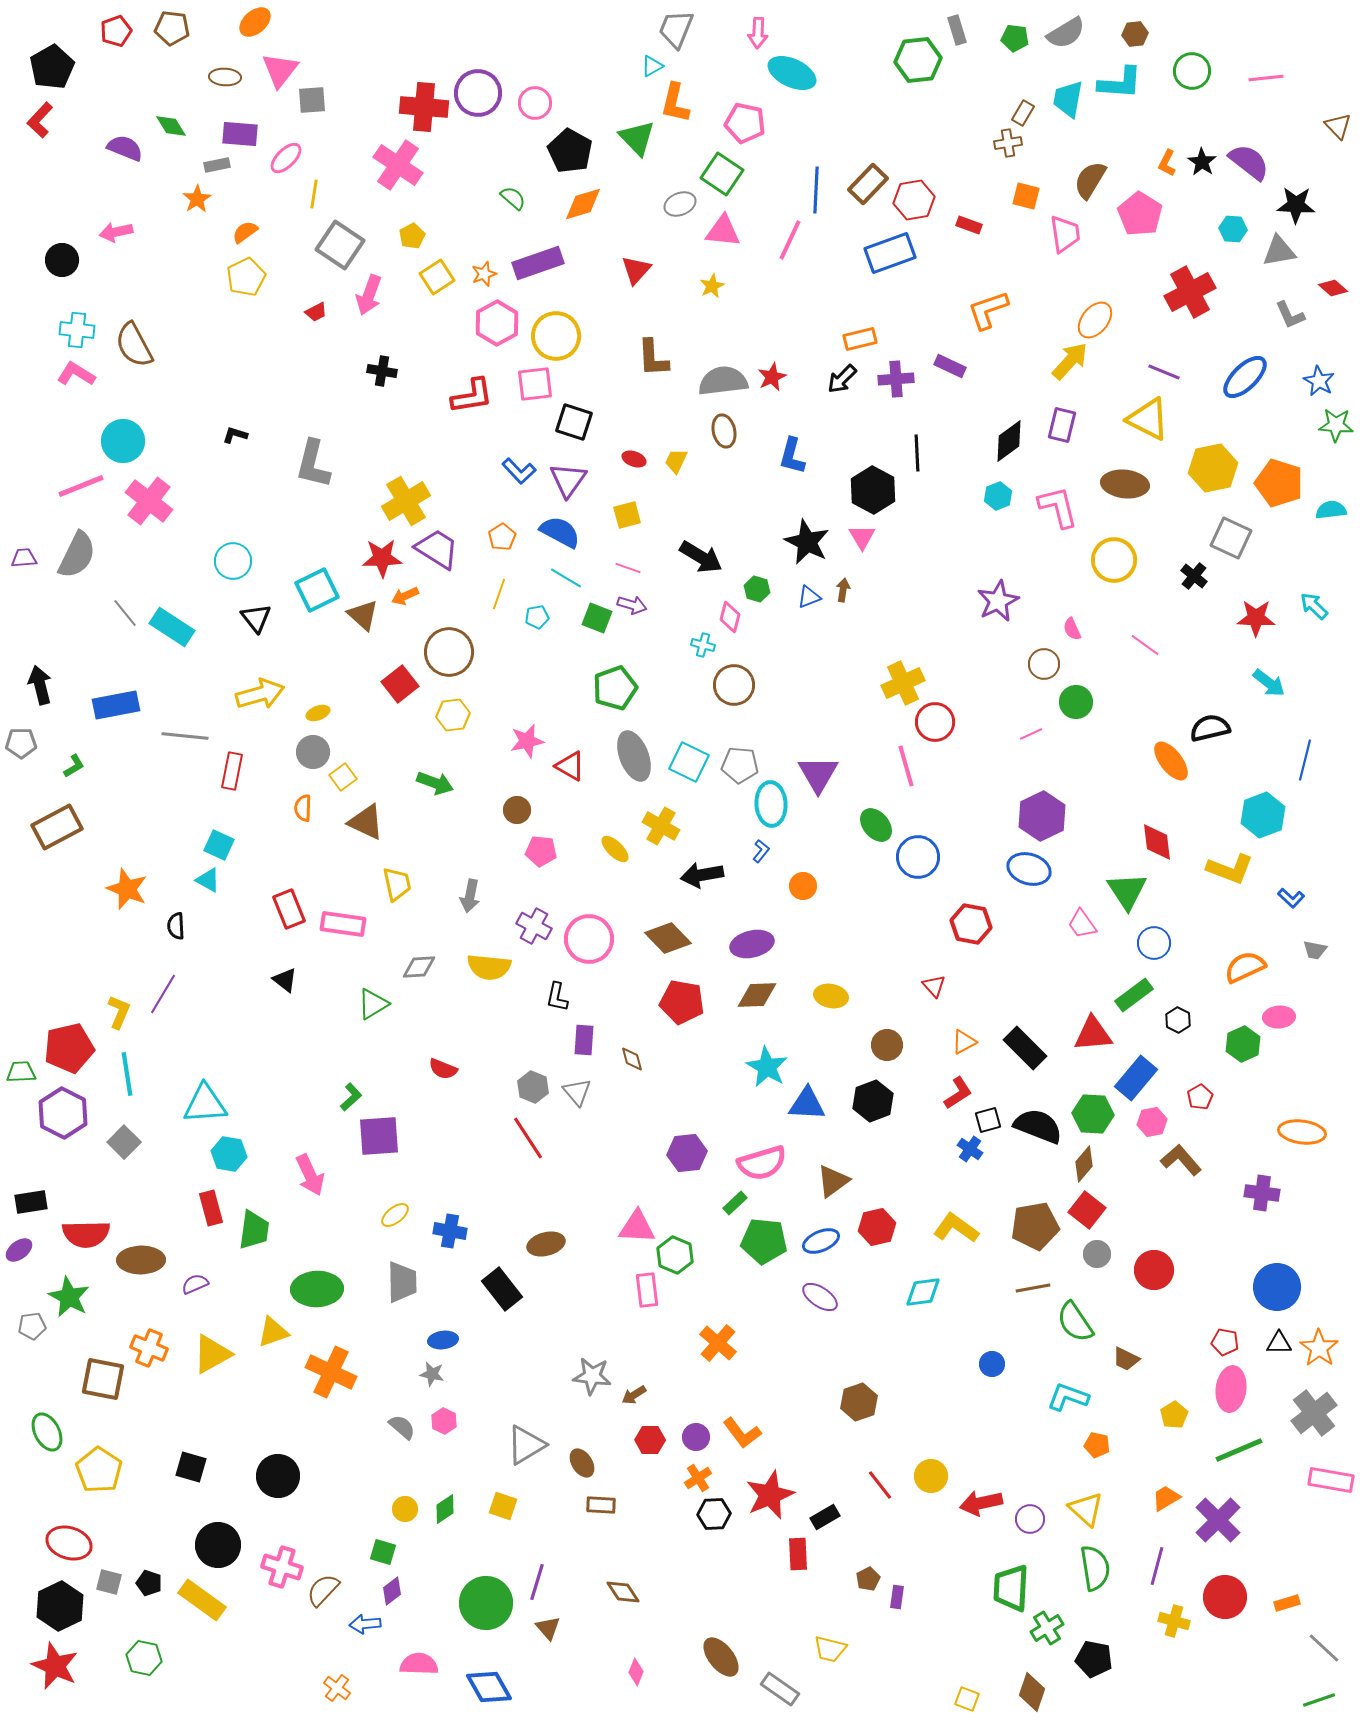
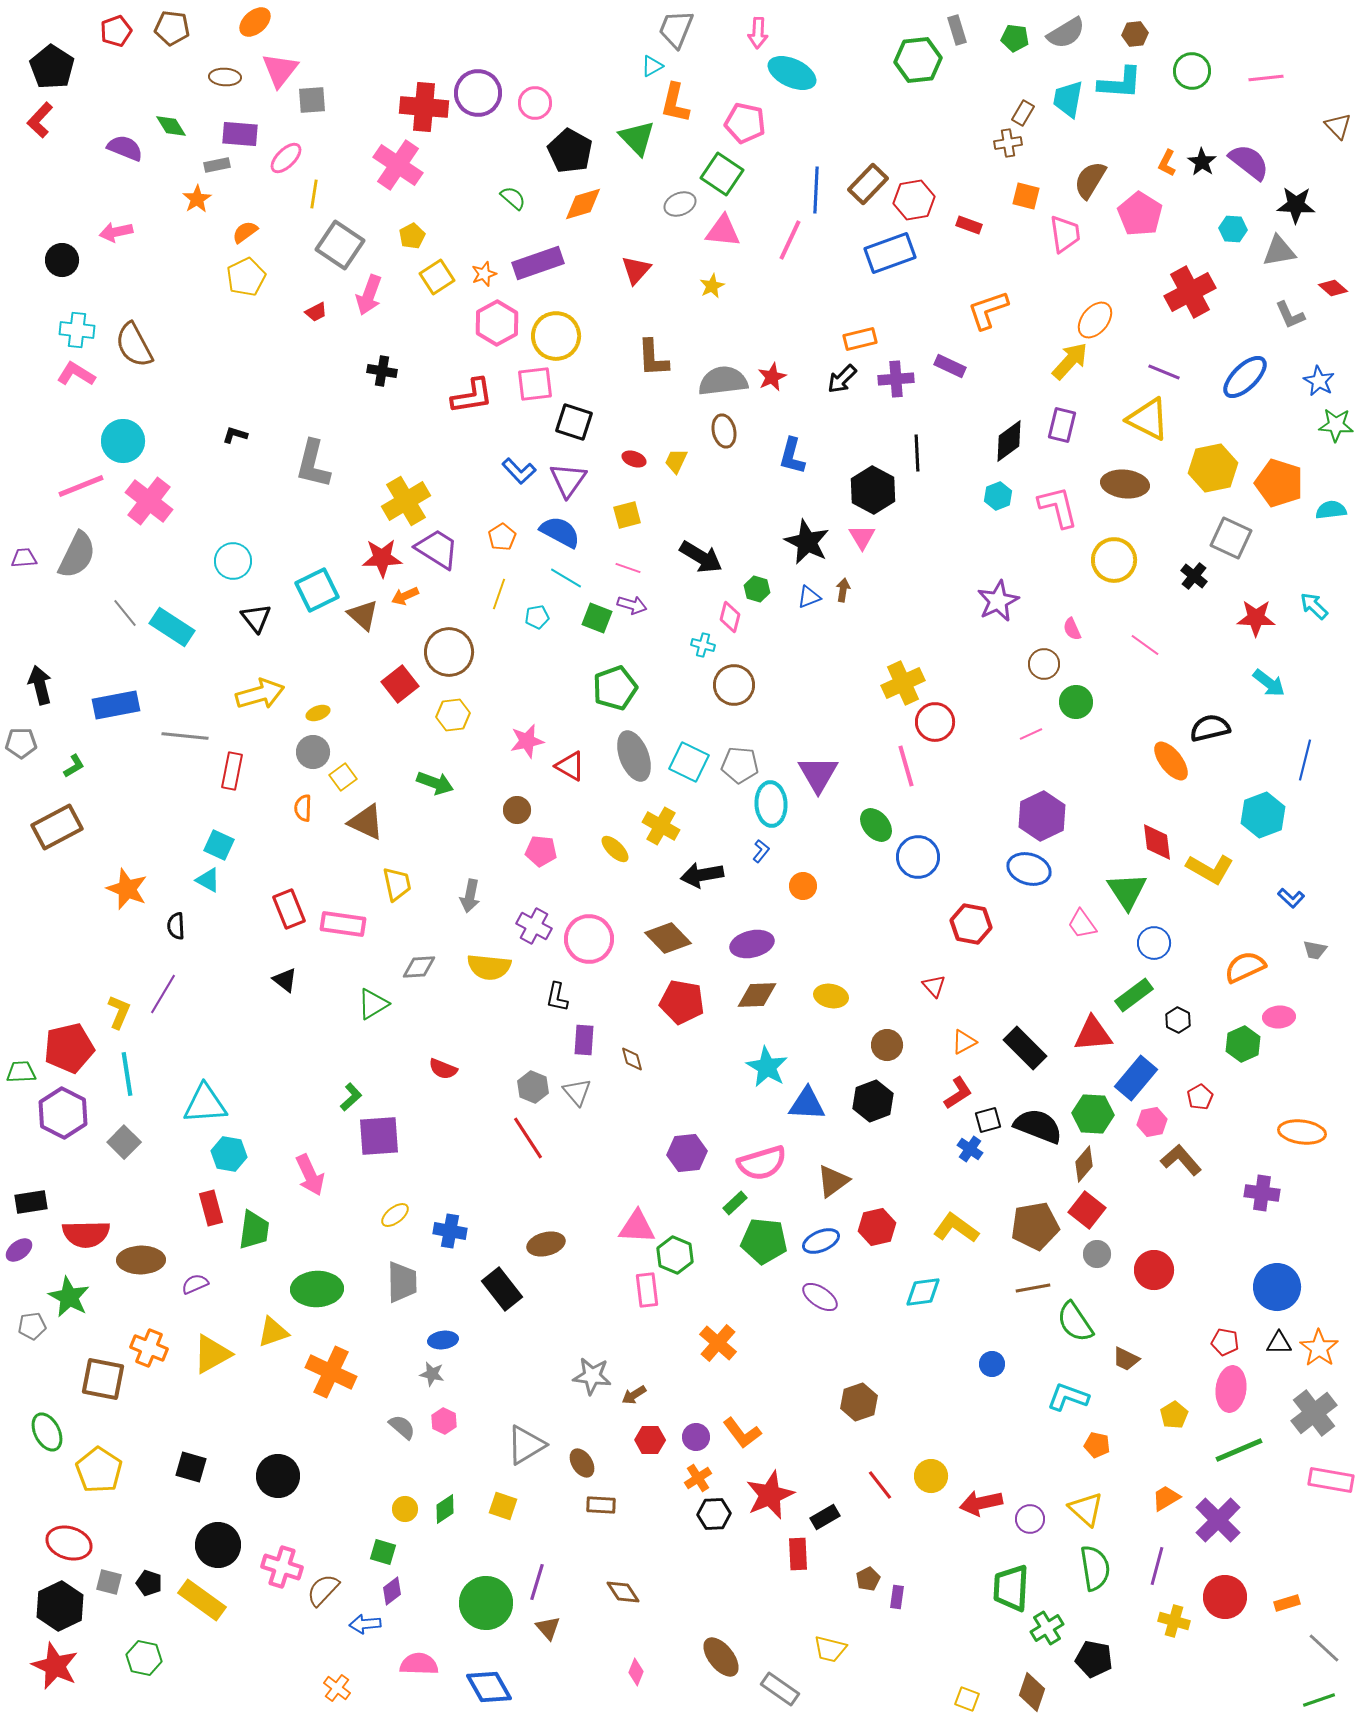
black pentagon at (52, 67): rotated 9 degrees counterclockwise
yellow L-shape at (1230, 869): moved 20 px left; rotated 9 degrees clockwise
